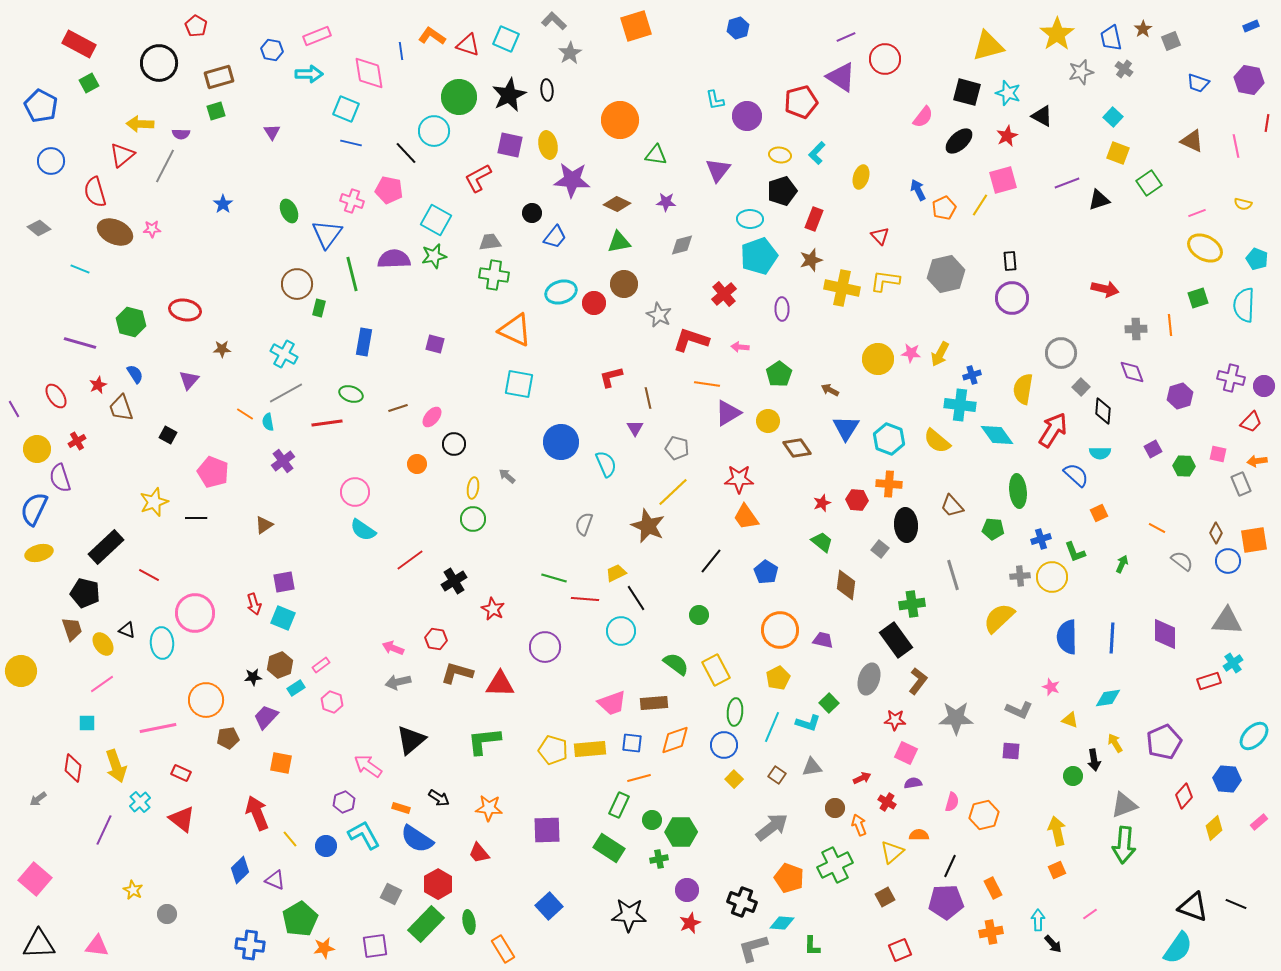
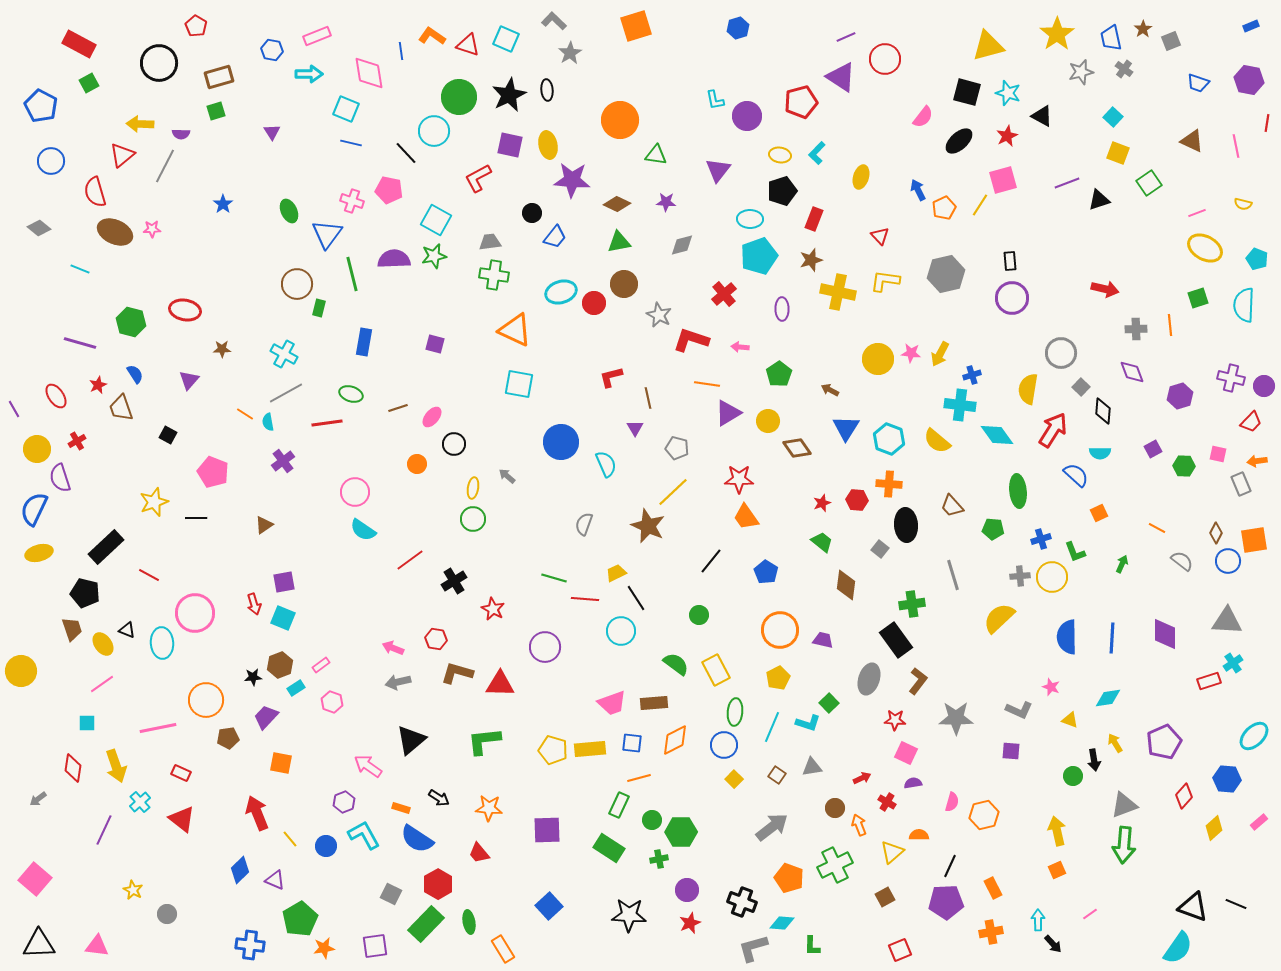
yellow cross at (842, 288): moved 4 px left, 4 px down
yellow semicircle at (1023, 389): moved 5 px right
orange diamond at (675, 740): rotated 8 degrees counterclockwise
